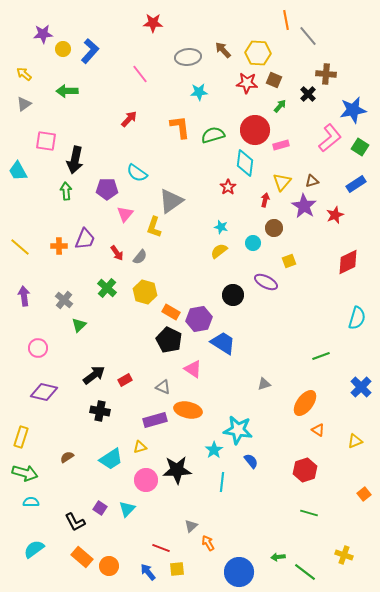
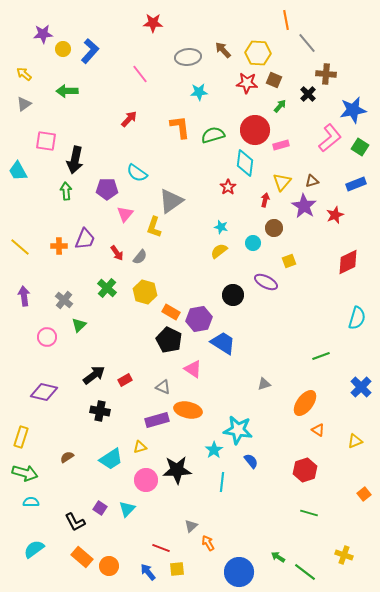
gray line at (308, 36): moved 1 px left, 7 px down
blue rectangle at (356, 184): rotated 12 degrees clockwise
pink circle at (38, 348): moved 9 px right, 11 px up
purple rectangle at (155, 420): moved 2 px right
green arrow at (278, 557): rotated 40 degrees clockwise
